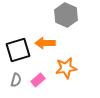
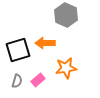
gray semicircle: moved 1 px right, 1 px down
